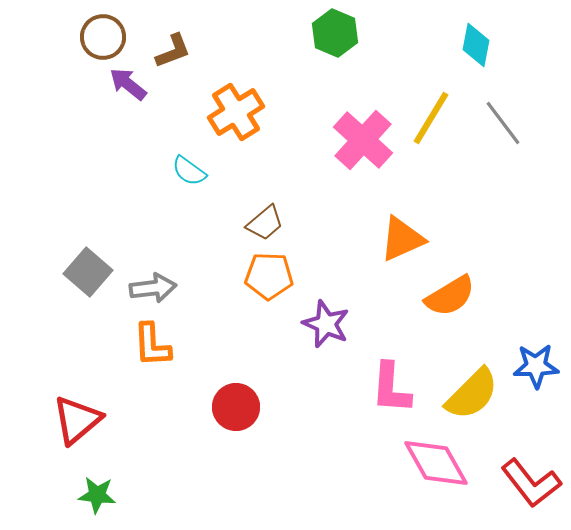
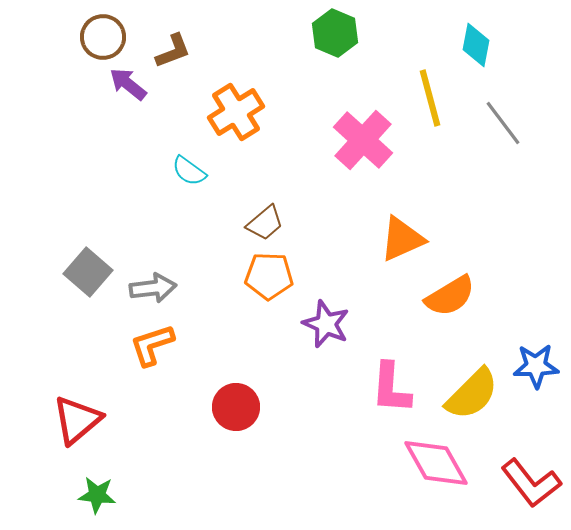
yellow line: moved 1 px left, 20 px up; rotated 46 degrees counterclockwise
orange L-shape: rotated 75 degrees clockwise
